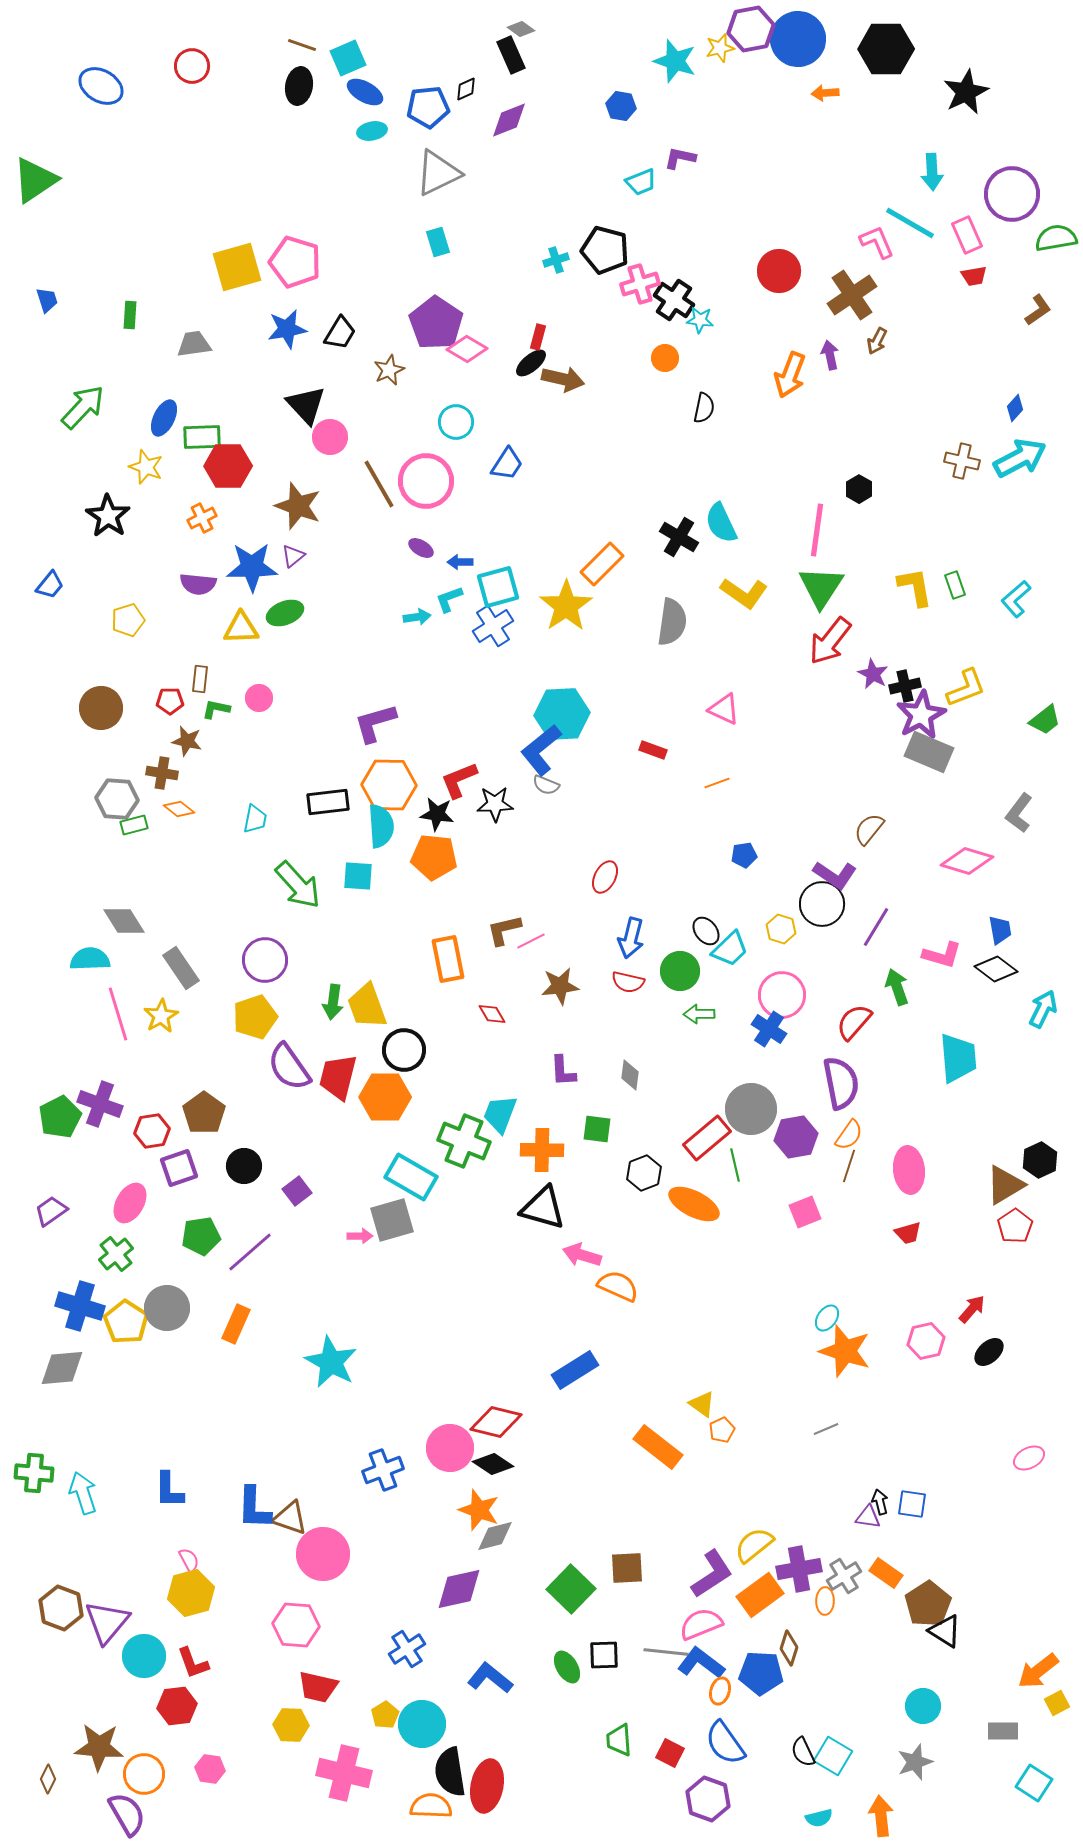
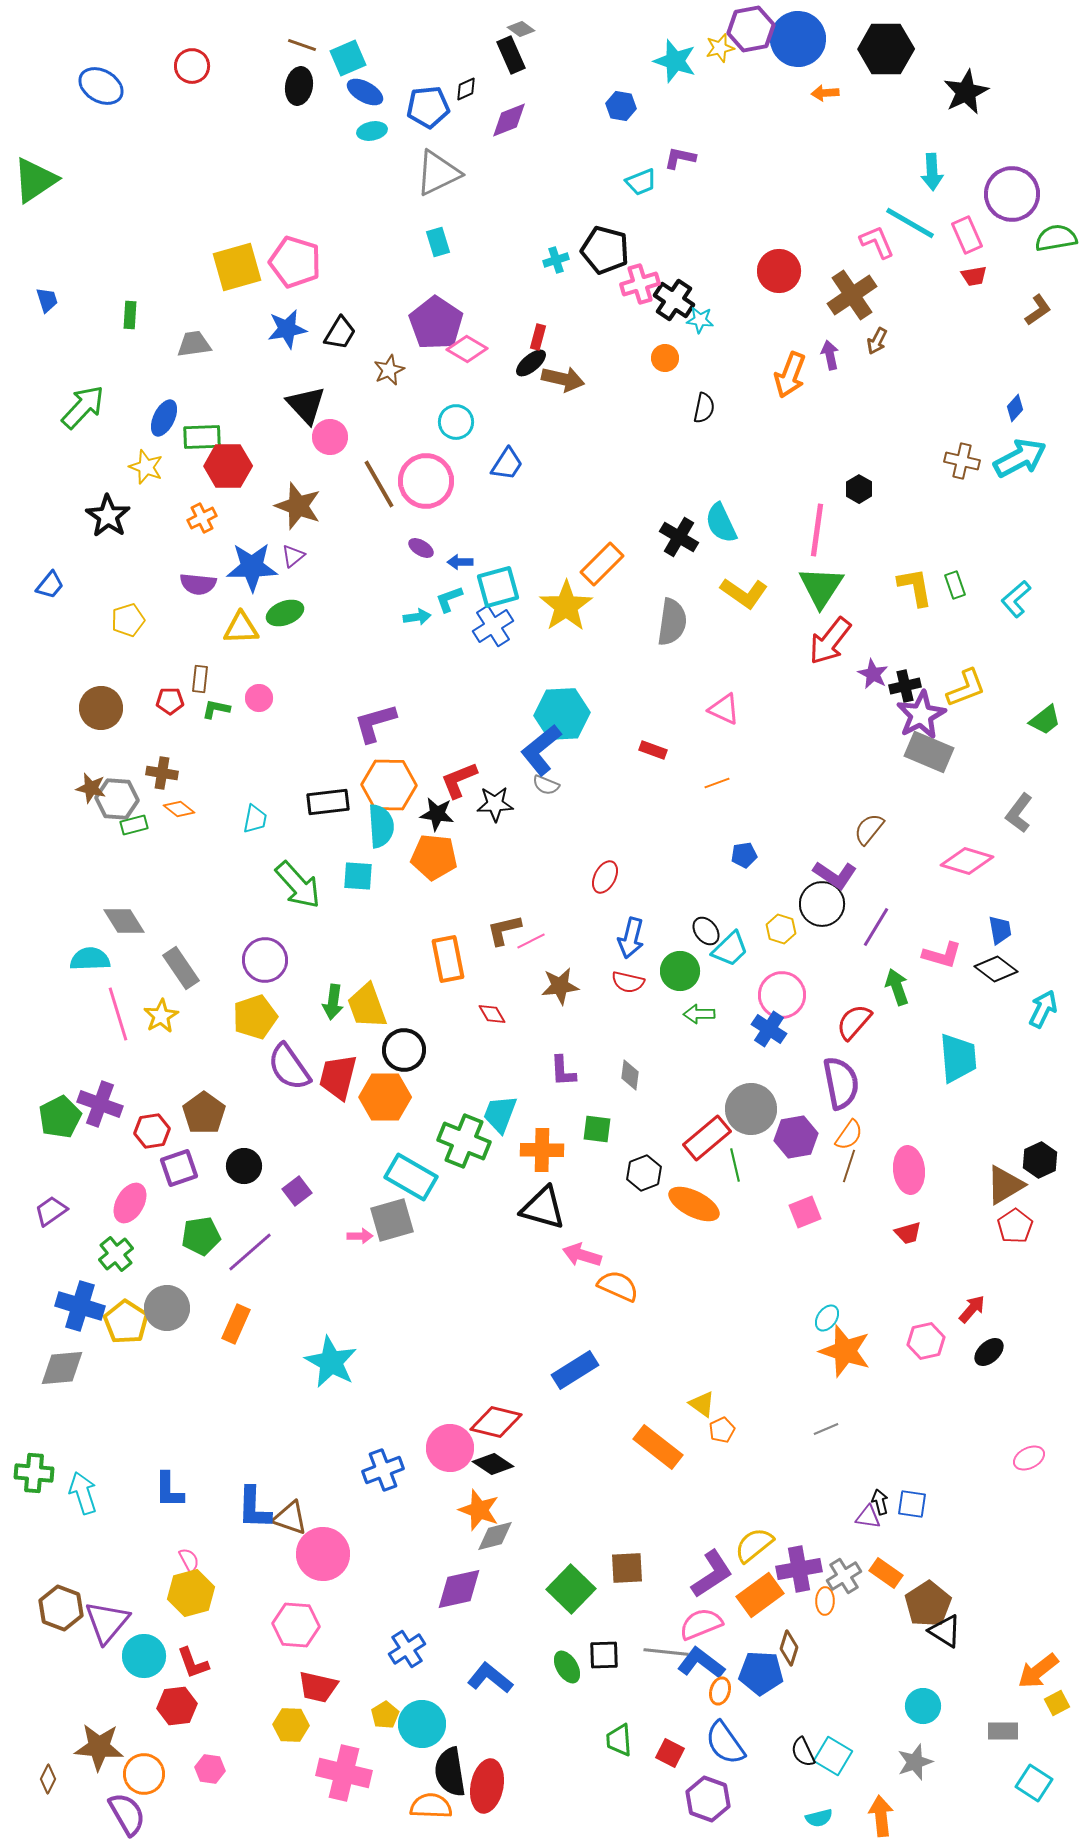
brown star at (187, 741): moved 96 px left, 47 px down
